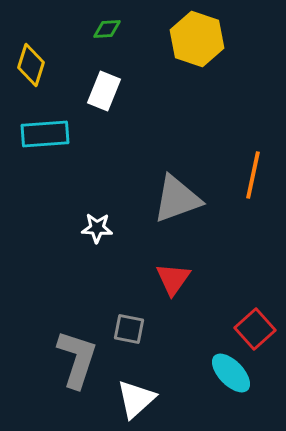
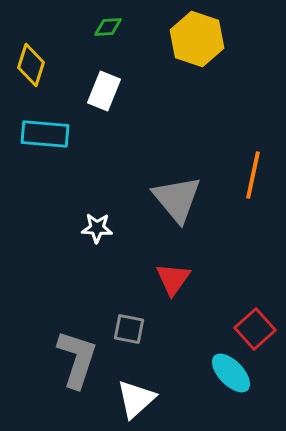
green diamond: moved 1 px right, 2 px up
cyan rectangle: rotated 9 degrees clockwise
gray triangle: rotated 50 degrees counterclockwise
